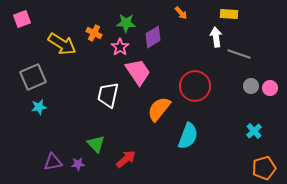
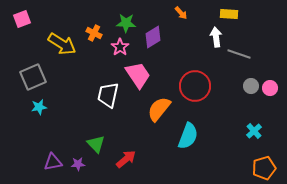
pink trapezoid: moved 3 px down
